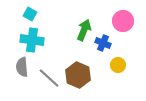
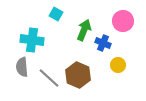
cyan square: moved 26 px right
